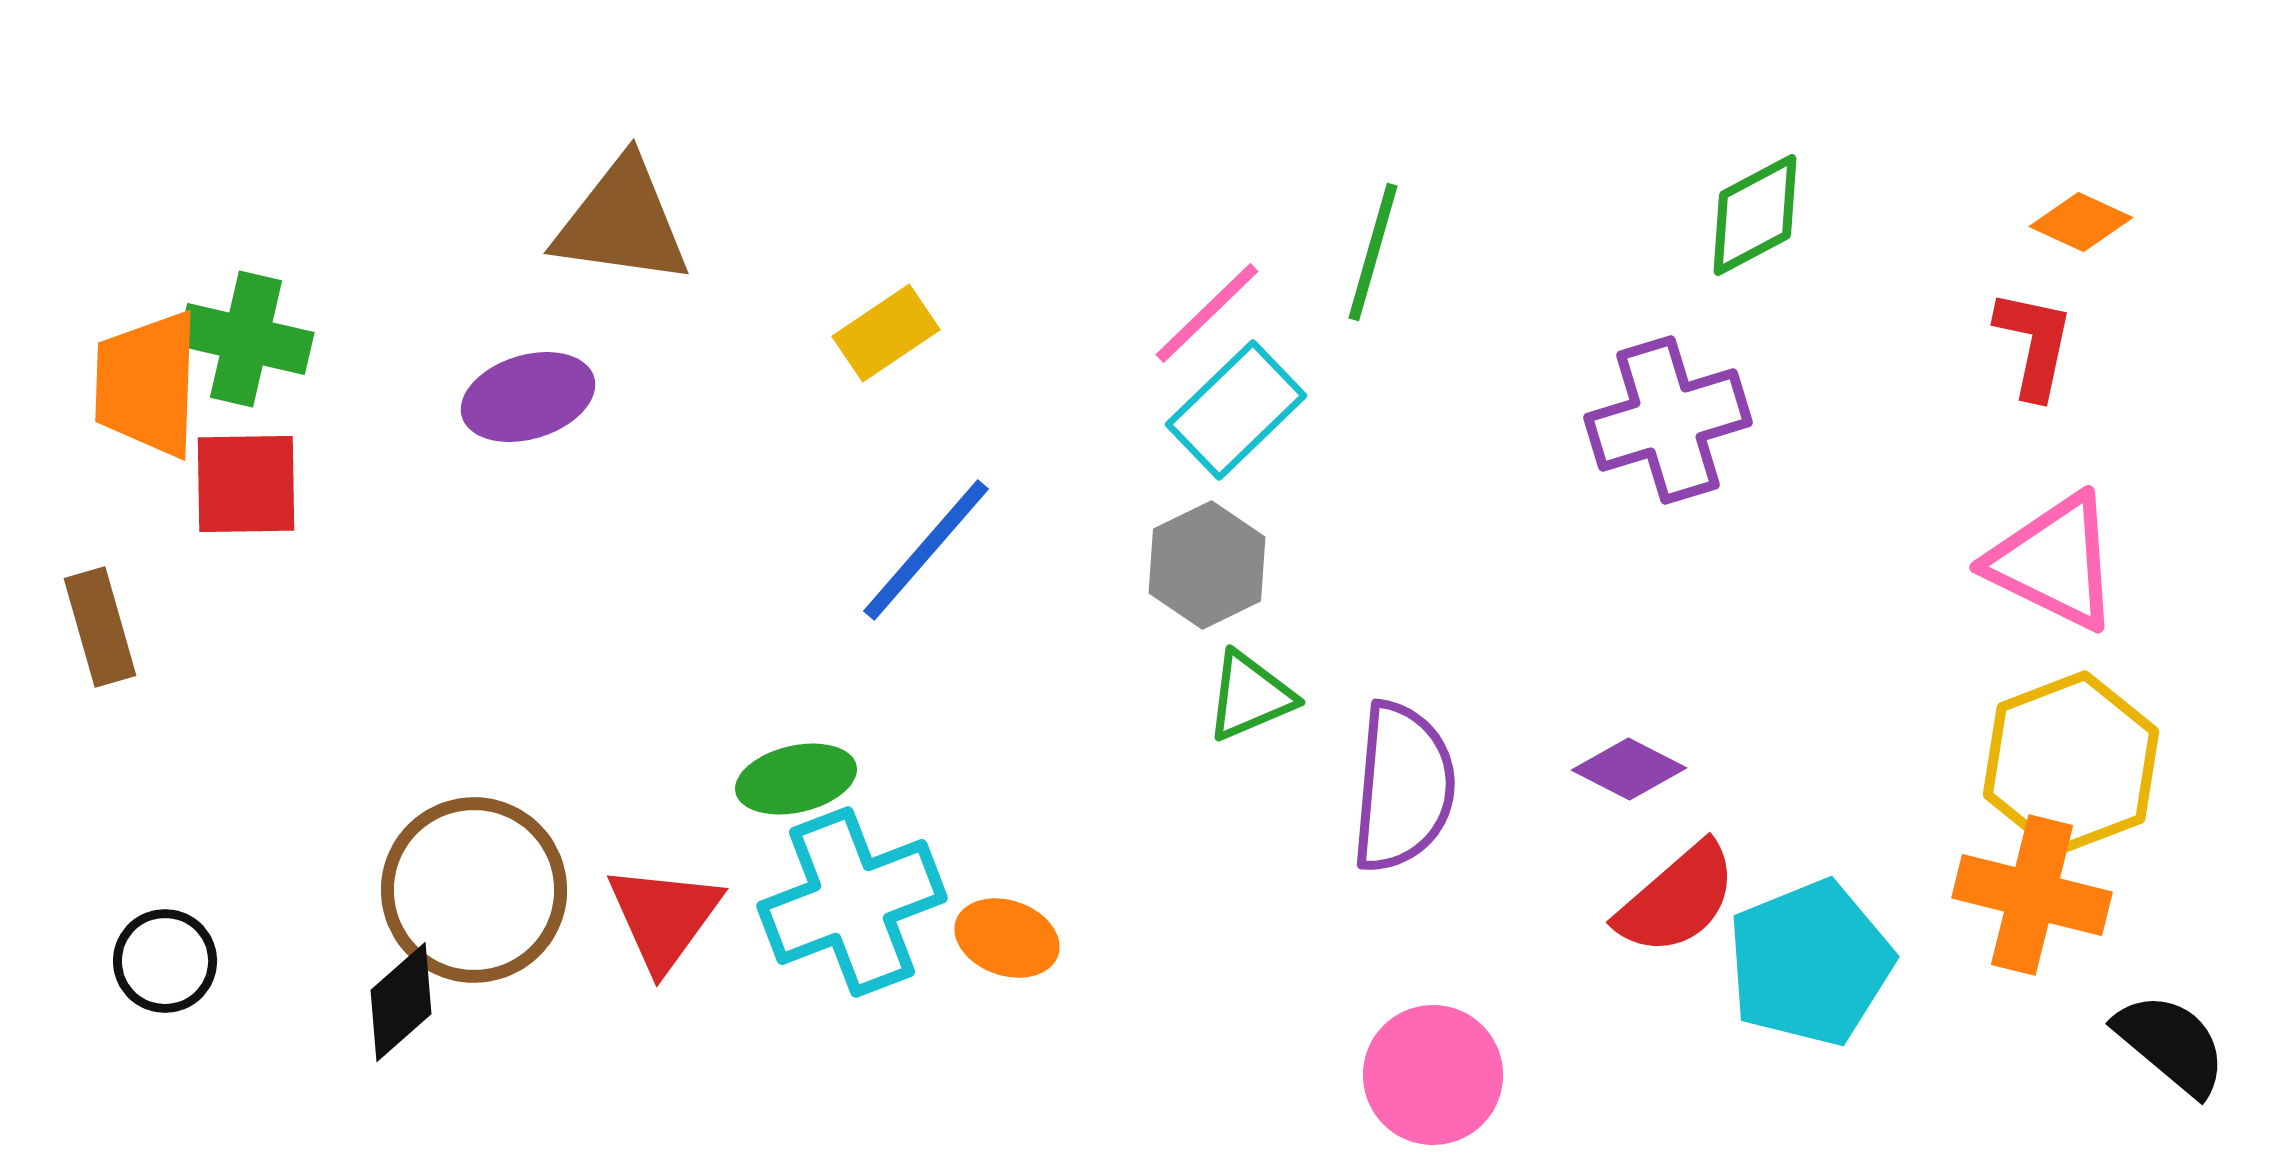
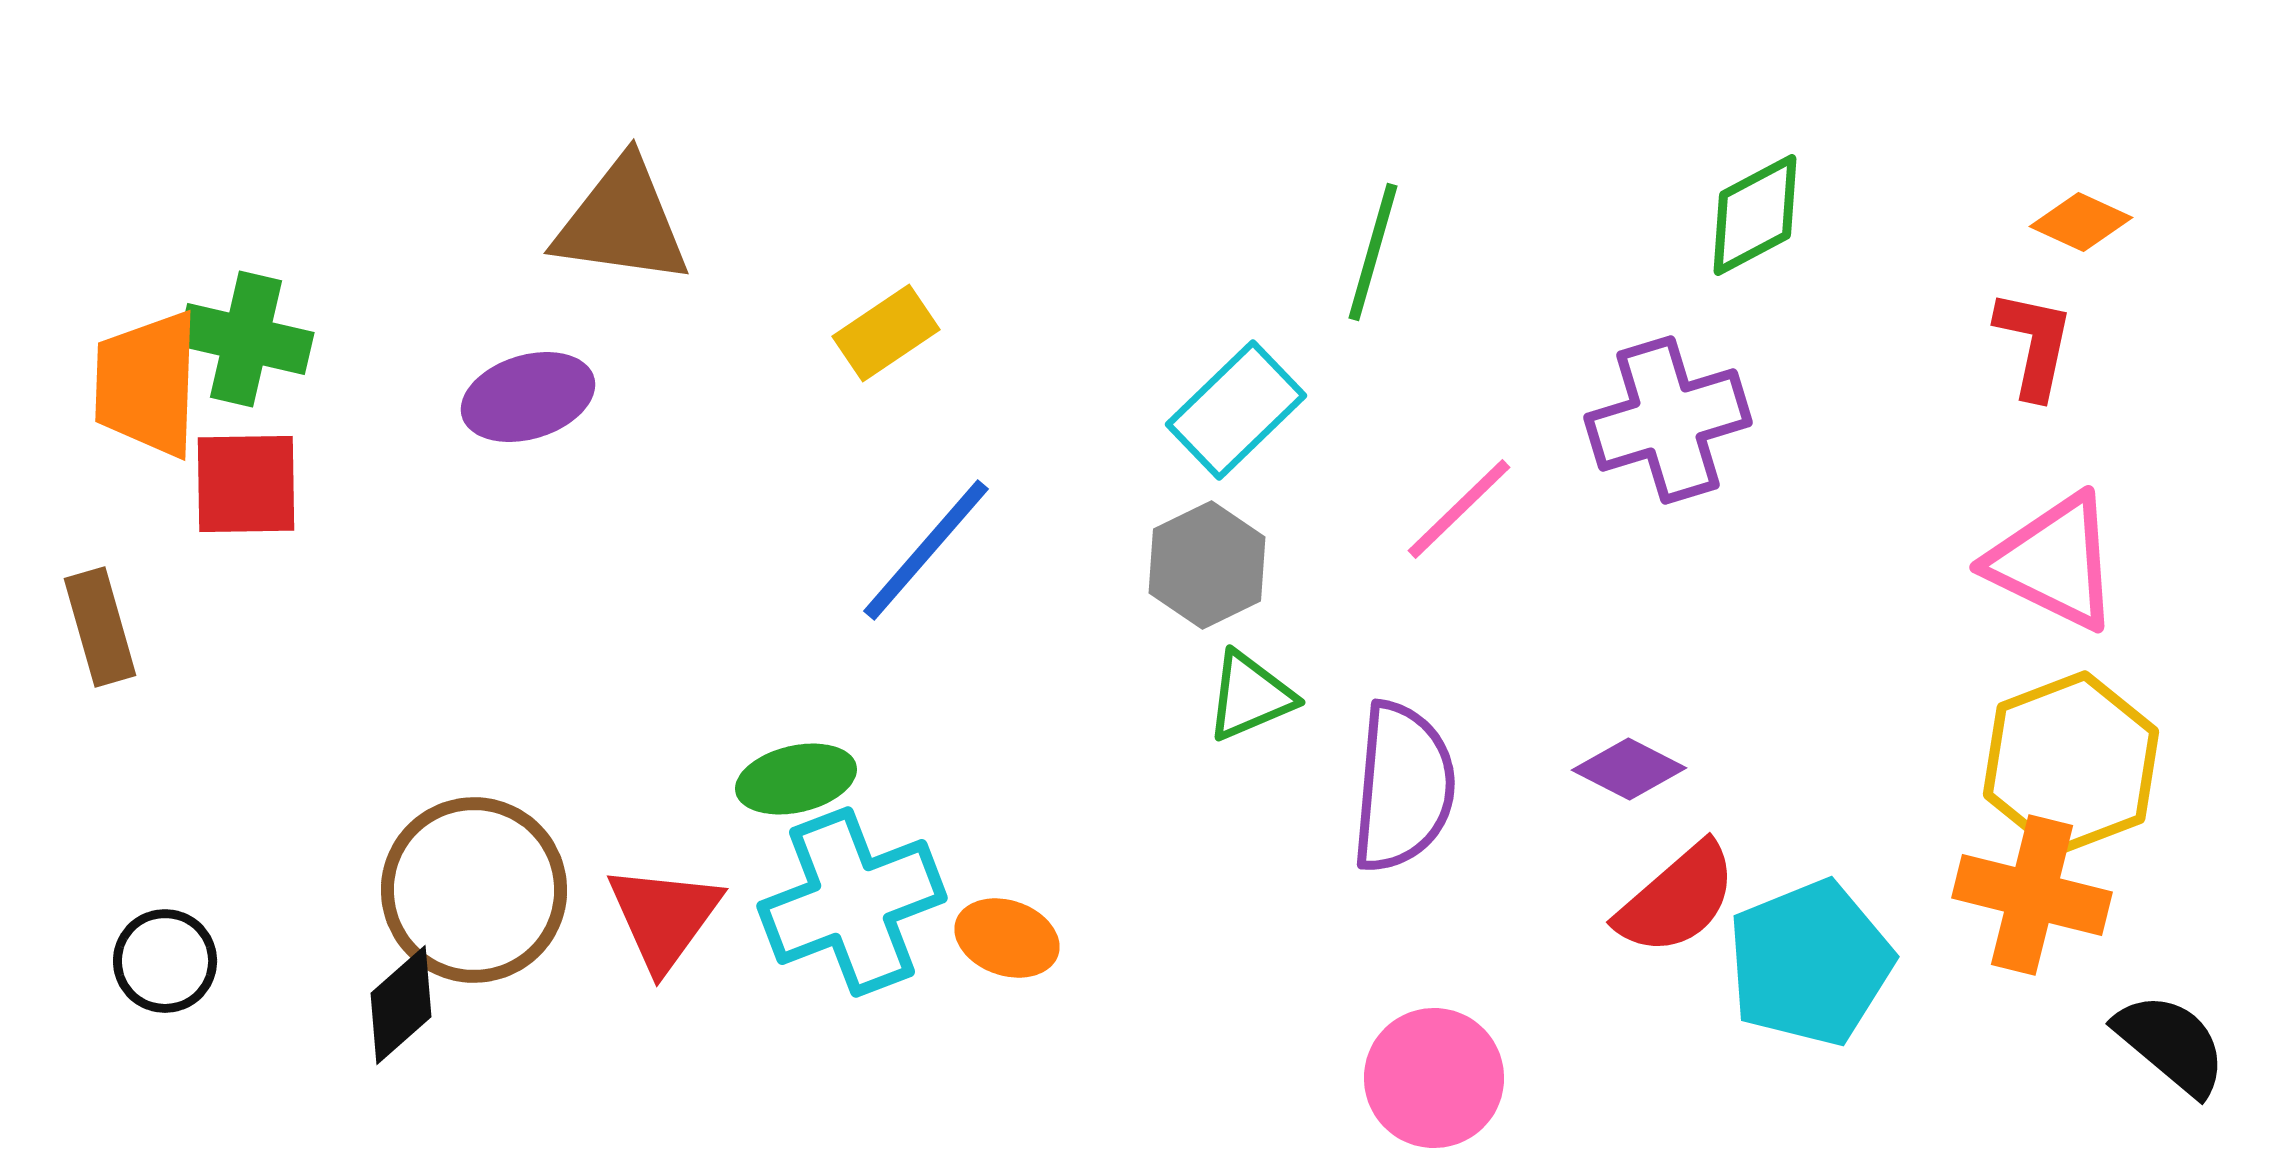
pink line: moved 252 px right, 196 px down
black diamond: moved 3 px down
pink circle: moved 1 px right, 3 px down
